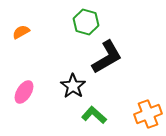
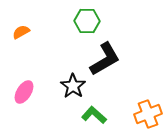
green hexagon: moved 1 px right, 1 px up; rotated 15 degrees counterclockwise
black L-shape: moved 2 px left, 2 px down
